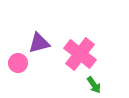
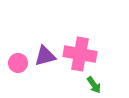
purple triangle: moved 6 px right, 13 px down
pink cross: rotated 28 degrees counterclockwise
